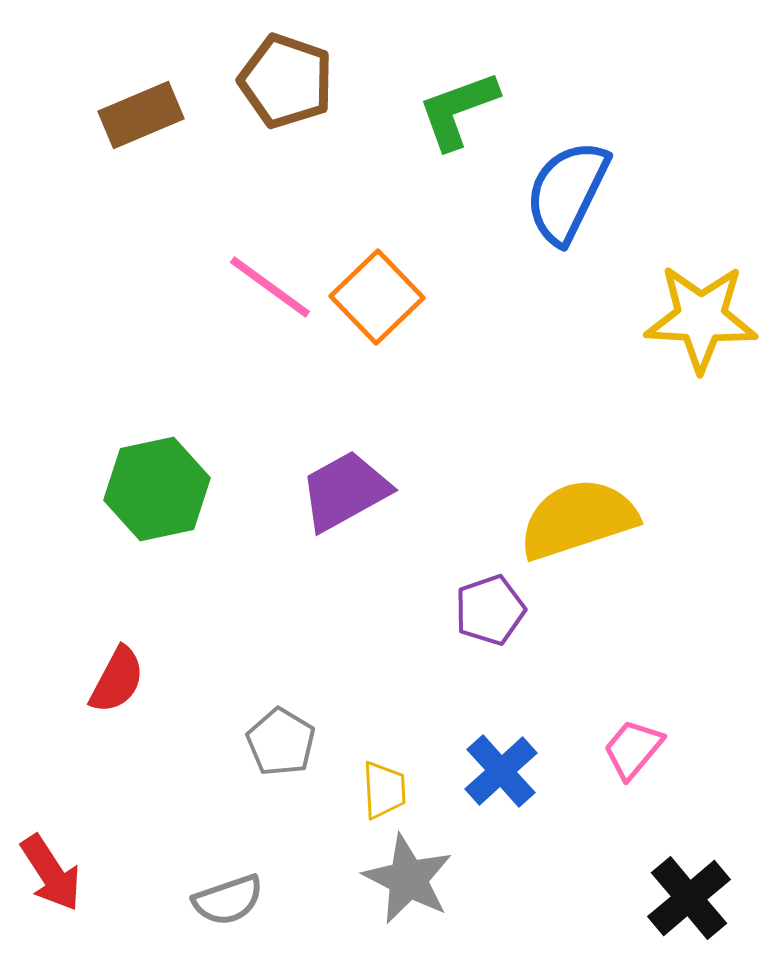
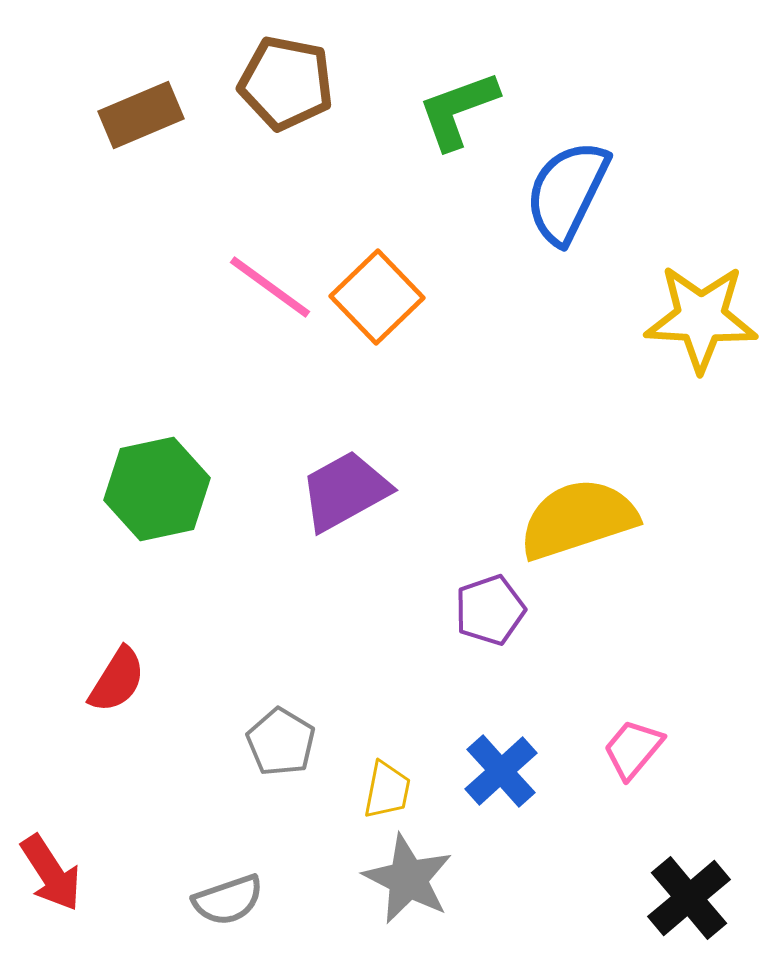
brown pentagon: moved 2 px down; rotated 8 degrees counterclockwise
red semicircle: rotated 4 degrees clockwise
yellow trapezoid: moved 3 px right; rotated 14 degrees clockwise
